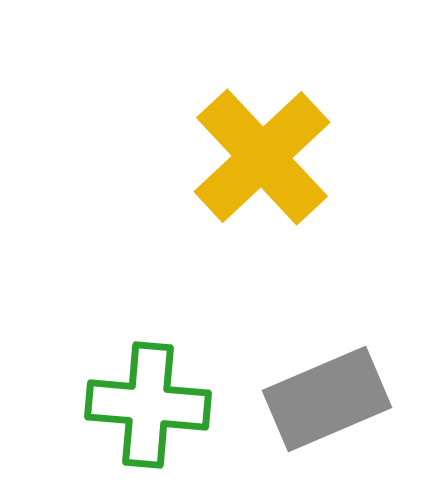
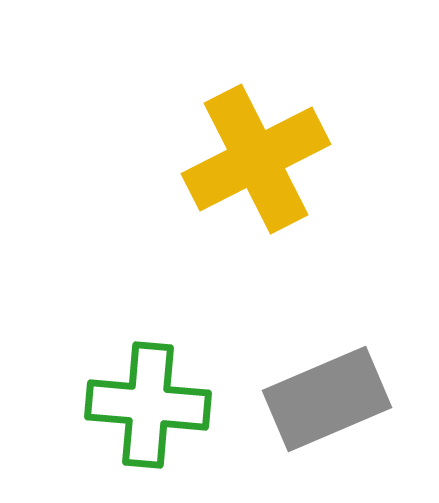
yellow cross: moved 6 px left, 2 px down; rotated 16 degrees clockwise
